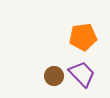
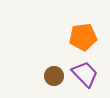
purple trapezoid: moved 3 px right
